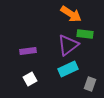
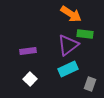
white square: rotated 16 degrees counterclockwise
